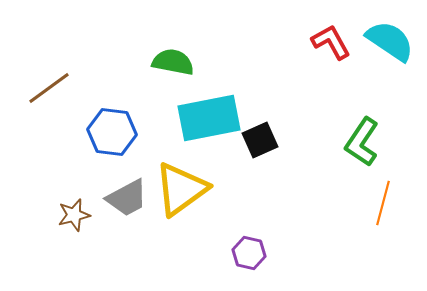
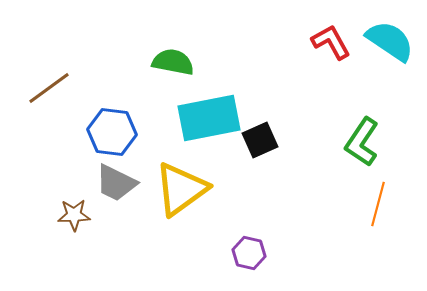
gray trapezoid: moved 11 px left, 15 px up; rotated 54 degrees clockwise
orange line: moved 5 px left, 1 px down
brown star: rotated 12 degrees clockwise
